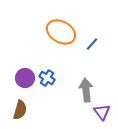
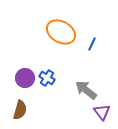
blue line: rotated 16 degrees counterclockwise
gray arrow: rotated 45 degrees counterclockwise
